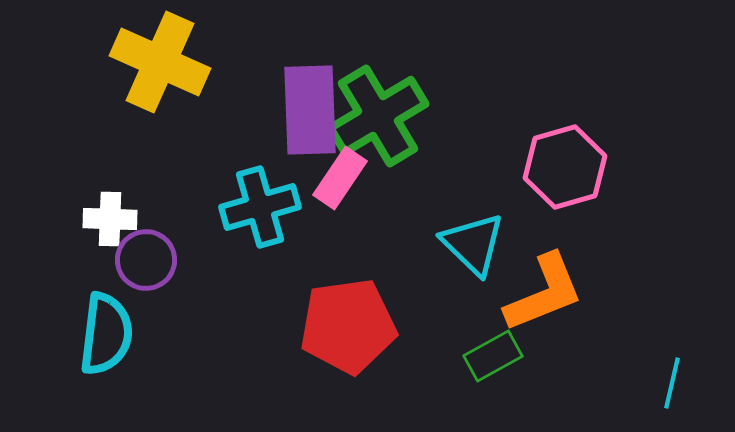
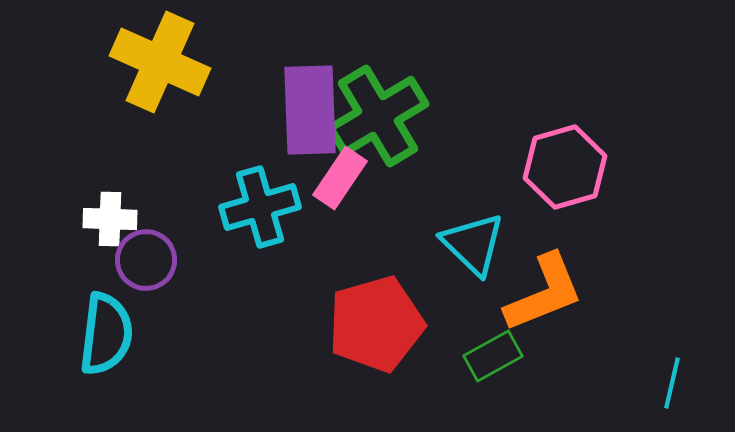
red pentagon: moved 28 px right, 2 px up; rotated 8 degrees counterclockwise
